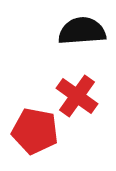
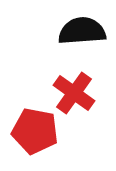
red cross: moved 3 px left, 3 px up
